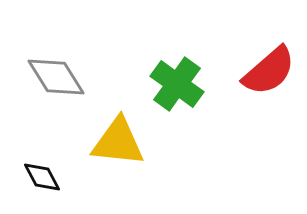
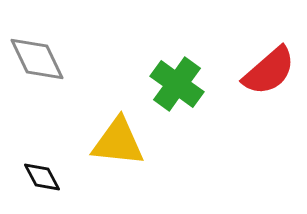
gray diamond: moved 19 px left, 18 px up; rotated 6 degrees clockwise
